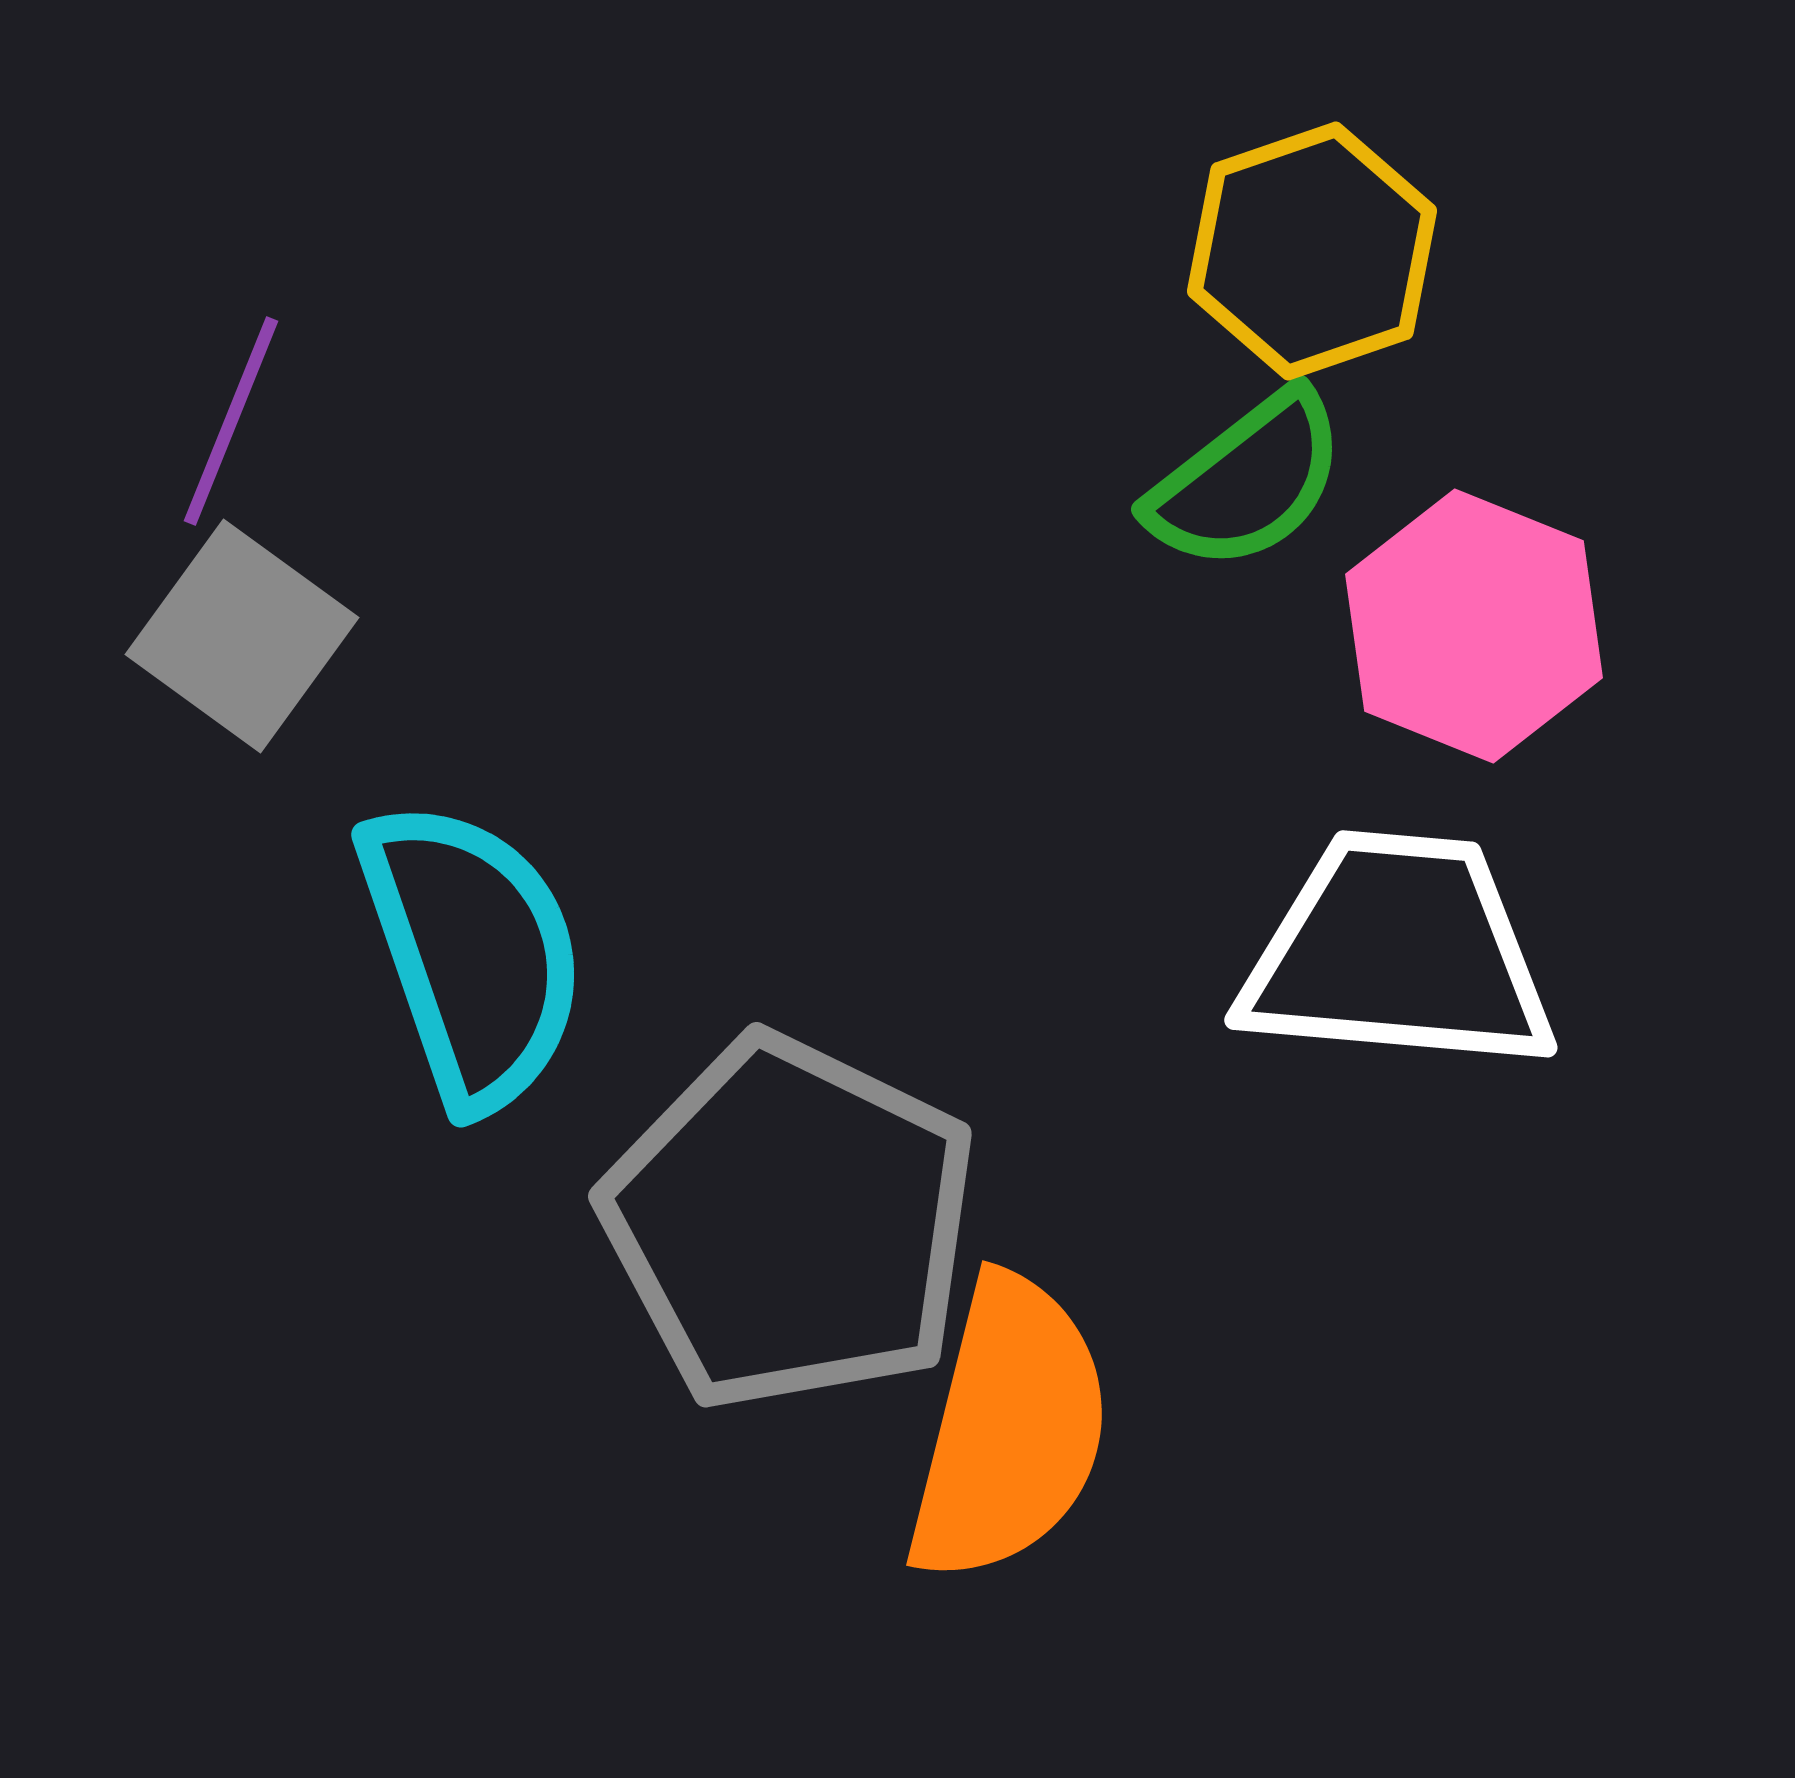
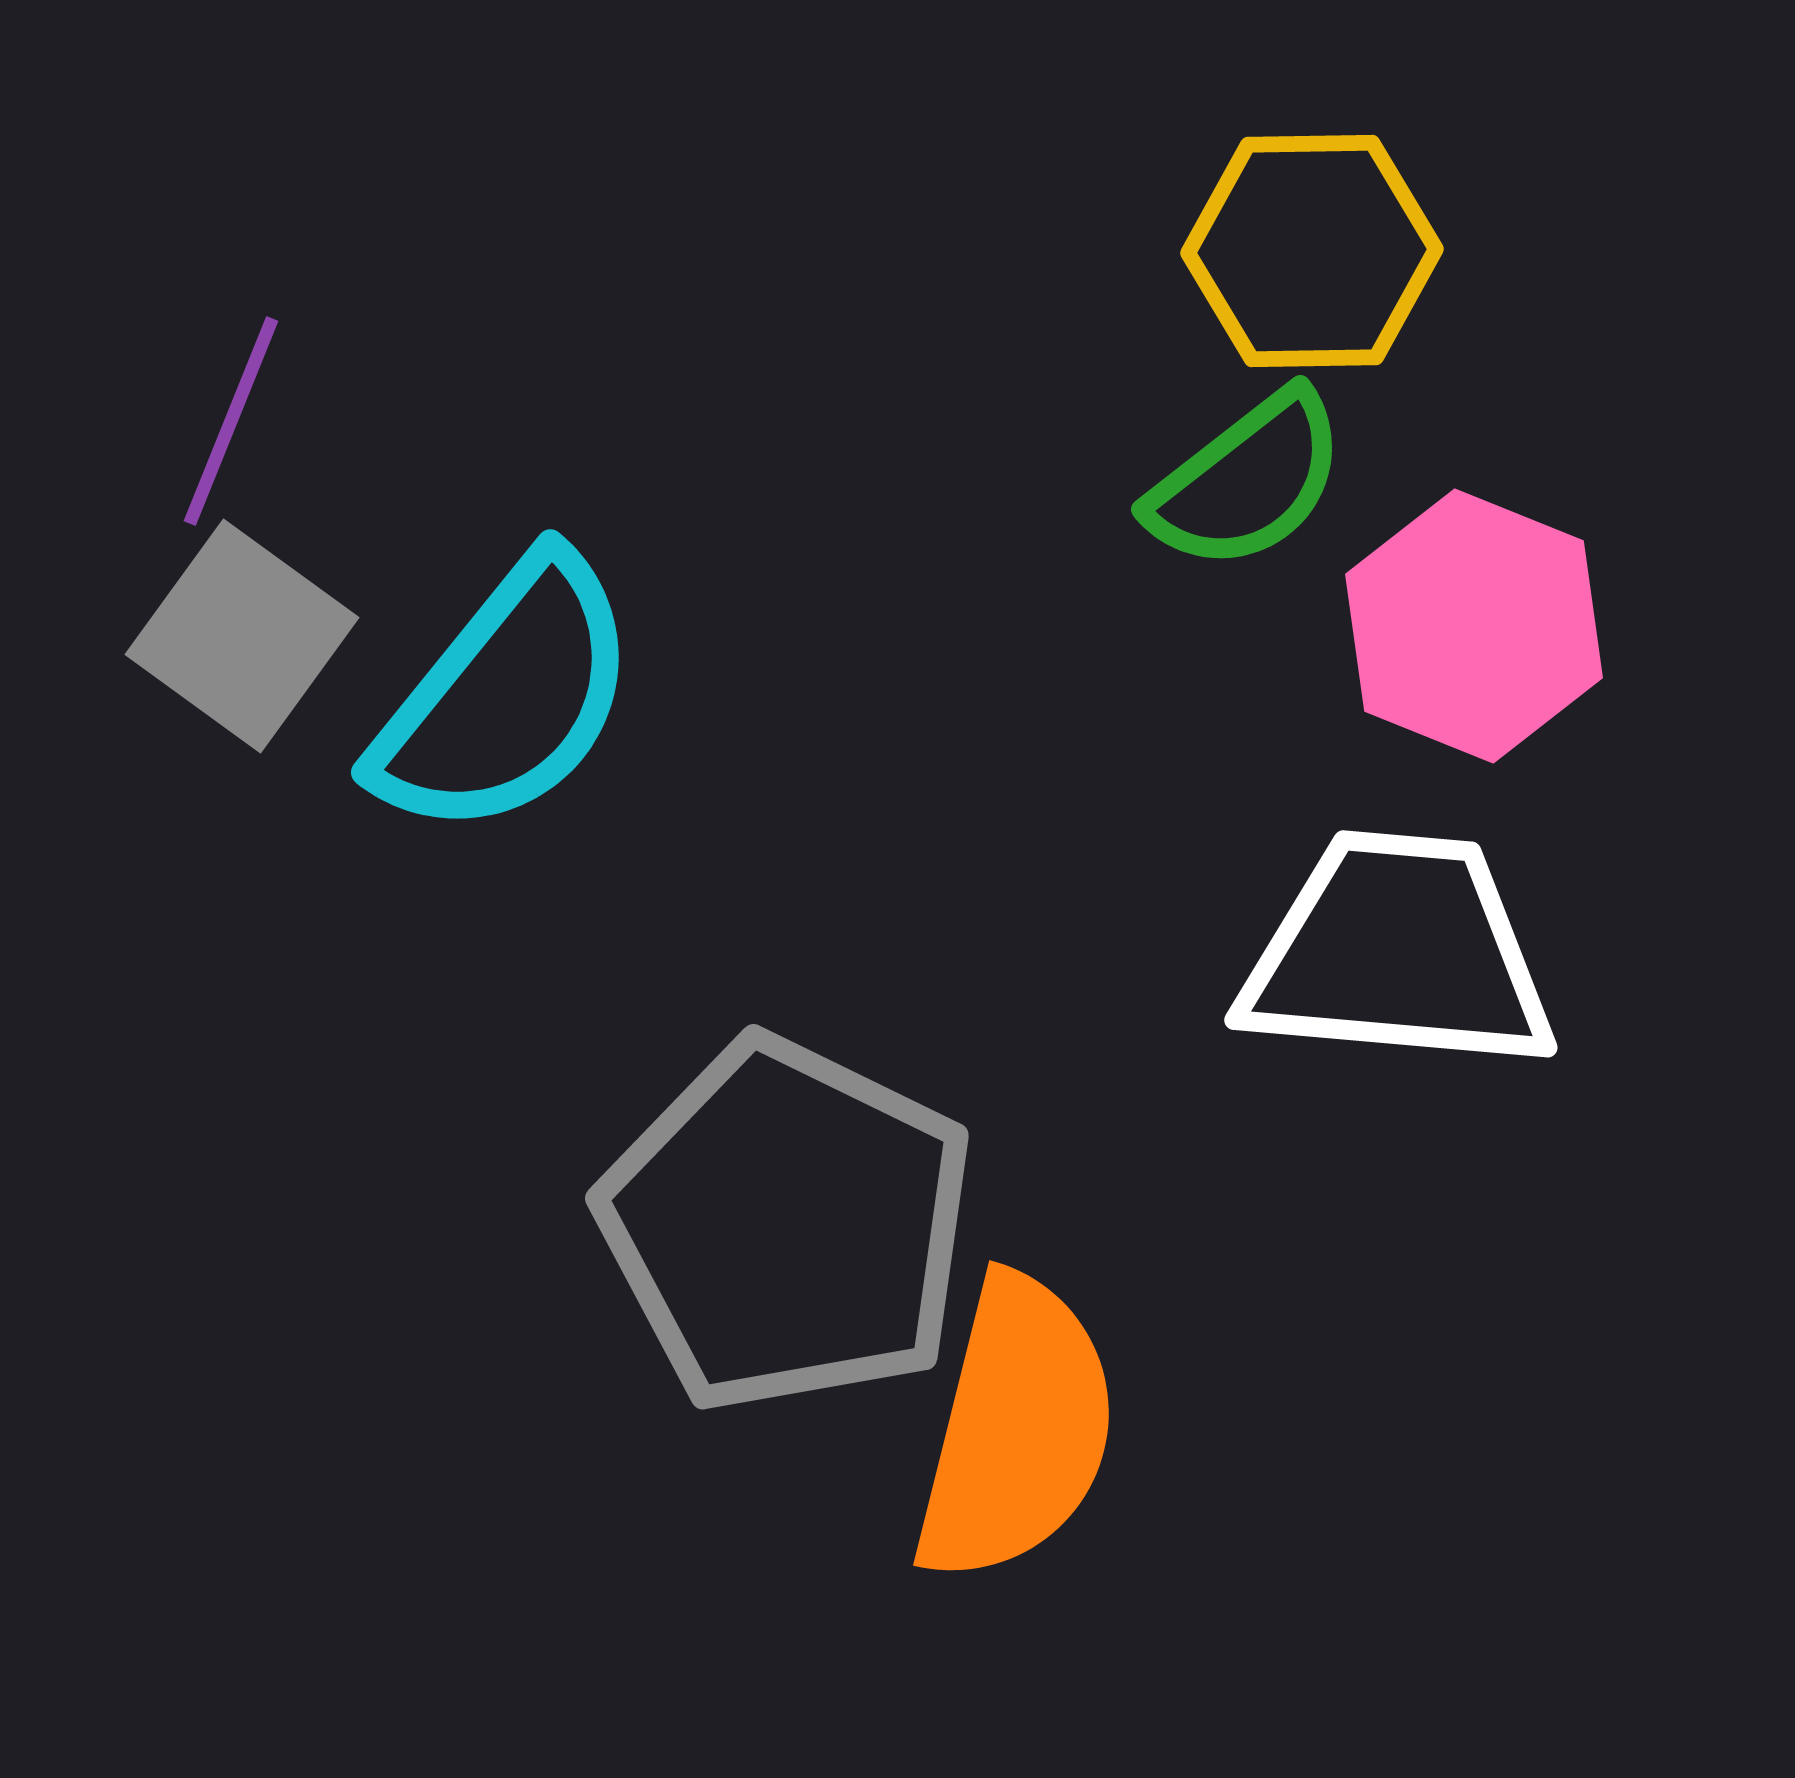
yellow hexagon: rotated 18 degrees clockwise
cyan semicircle: moved 34 px right, 257 px up; rotated 58 degrees clockwise
gray pentagon: moved 3 px left, 2 px down
orange semicircle: moved 7 px right
